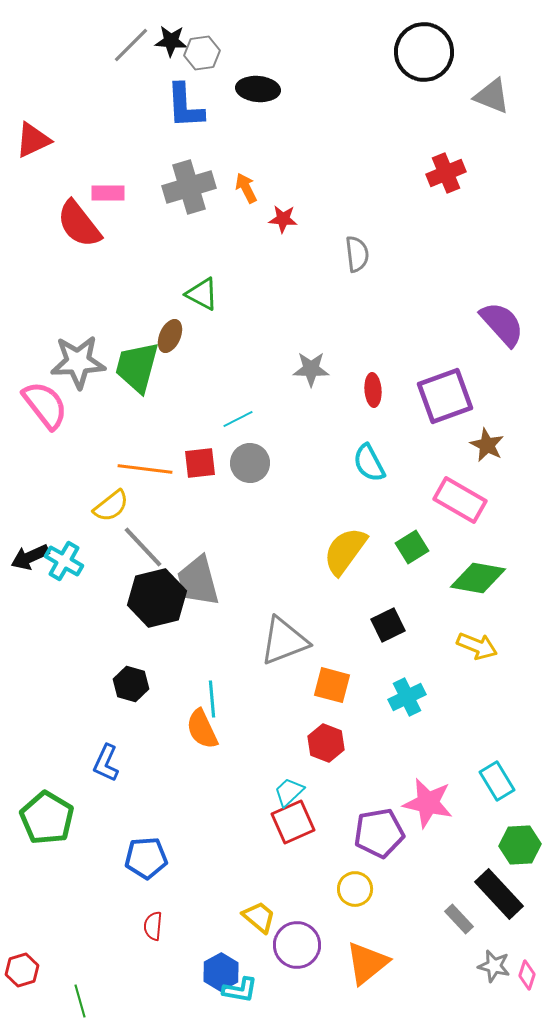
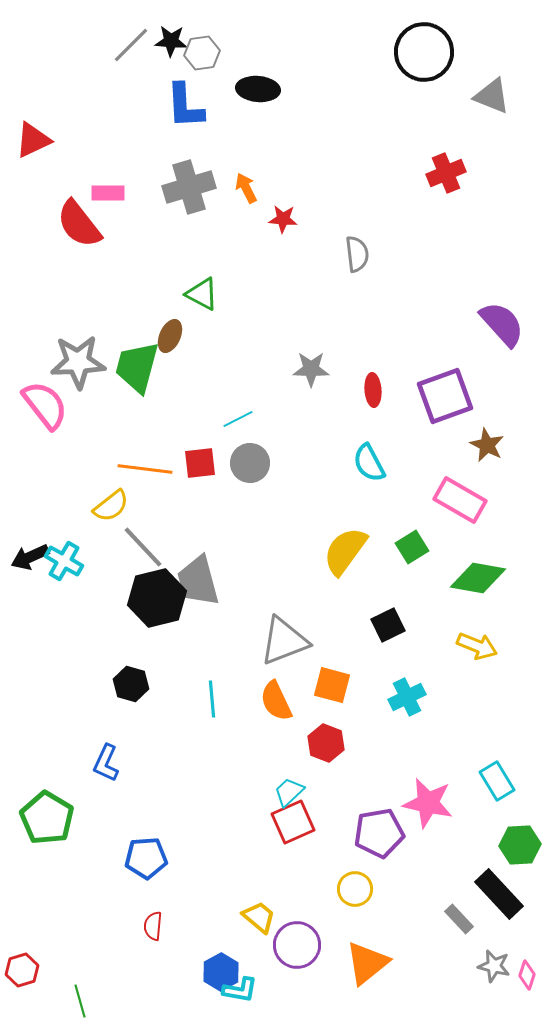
orange semicircle at (202, 729): moved 74 px right, 28 px up
